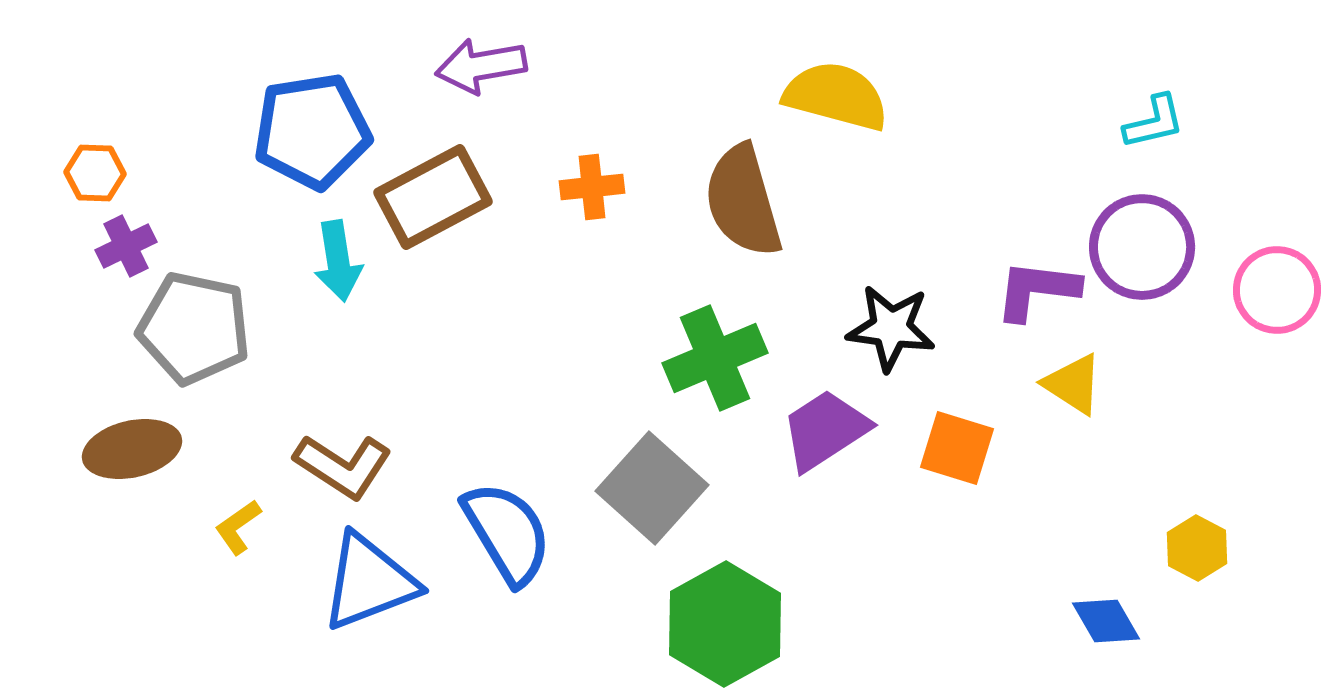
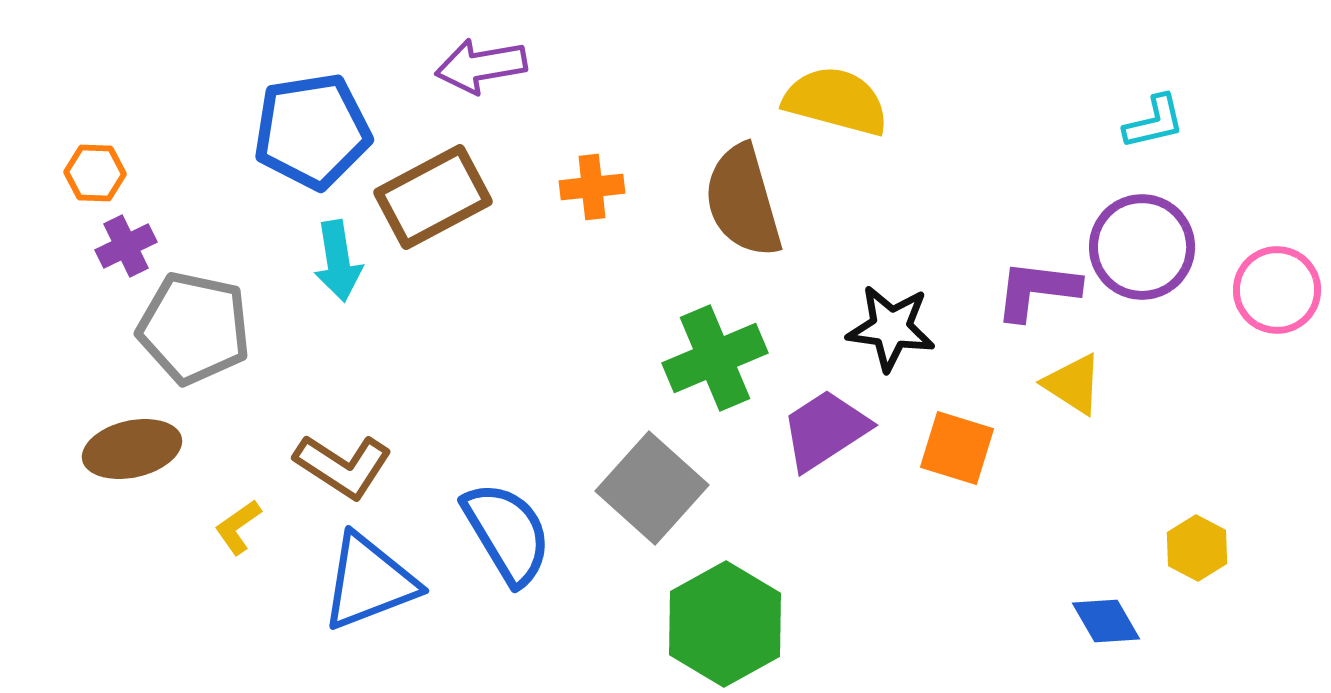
yellow semicircle: moved 5 px down
